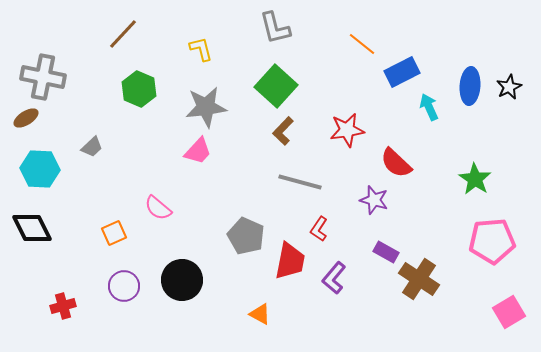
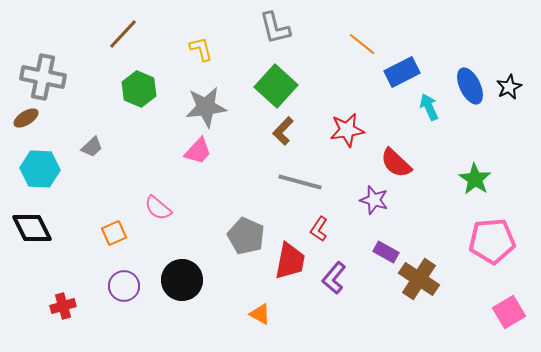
blue ellipse: rotated 30 degrees counterclockwise
